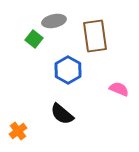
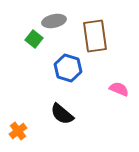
blue hexagon: moved 2 px up; rotated 12 degrees counterclockwise
